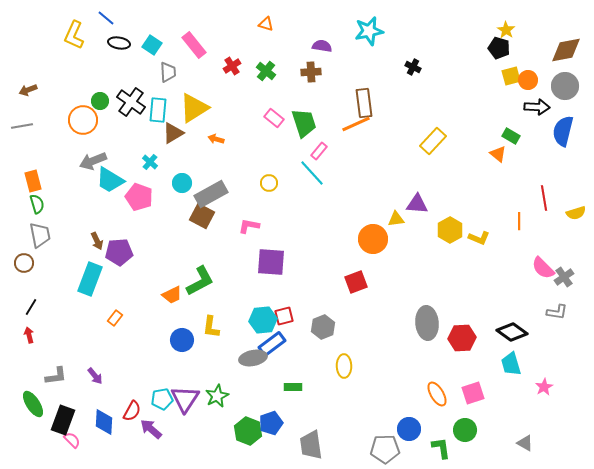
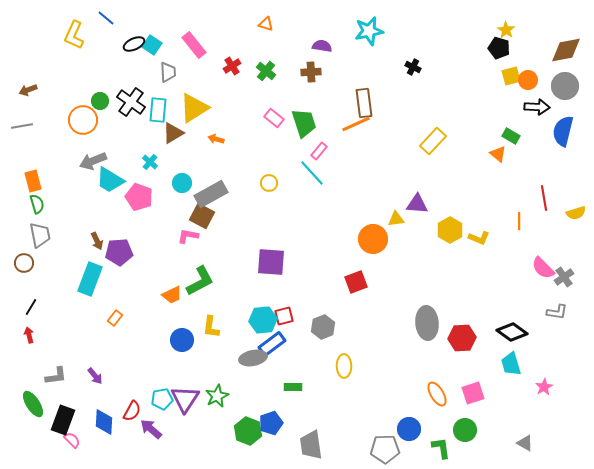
black ellipse at (119, 43): moved 15 px right, 1 px down; rotated 35 degrees counterclockwise
pink L-shape at (249, 226): moved 61 px left, 10 px down
